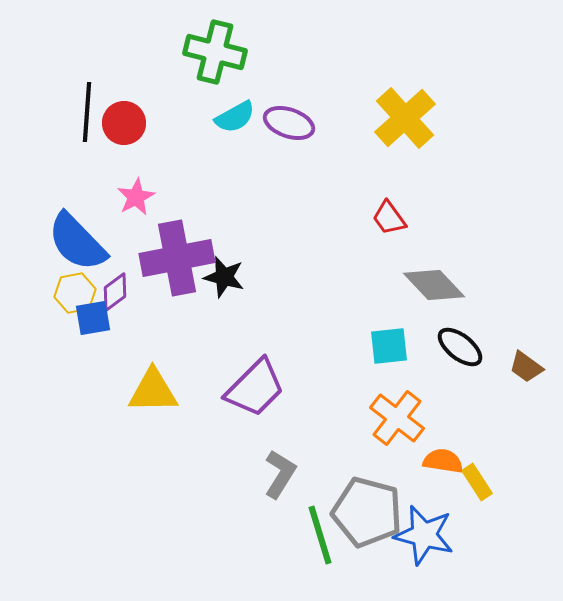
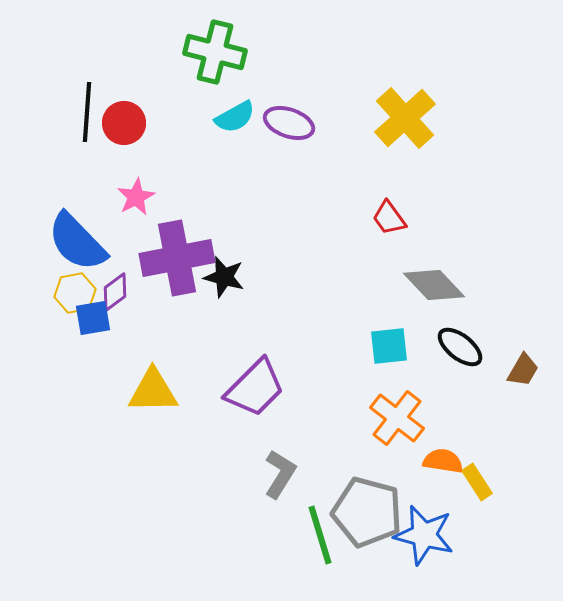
brown trapezoid: moved 3 px left, 3 px down; rotated 96 degrees counterclockwise
